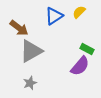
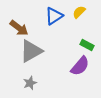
green rectangle: moved 4 px up
